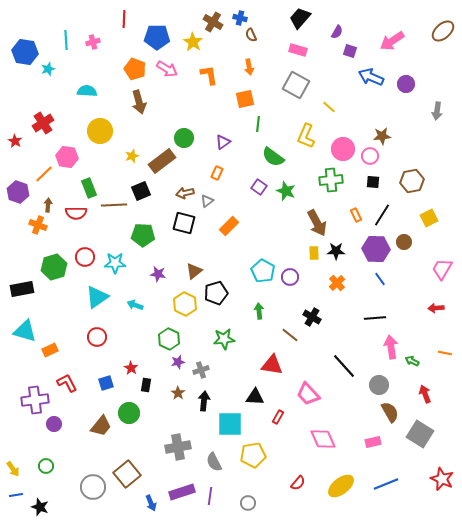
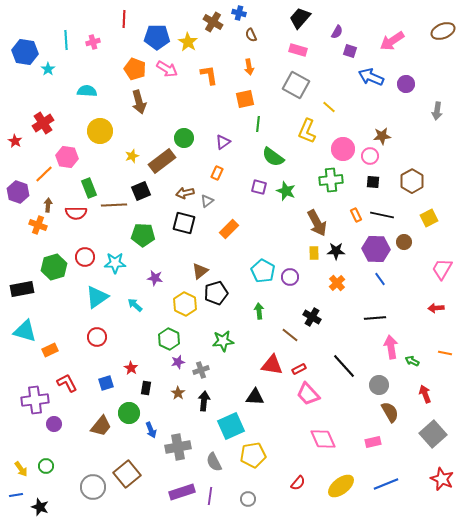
blue cross at (240, 18): moved 1 px left, 5 px up
brown ellipse at (443, 31): rotated 20 degrees clockwise
yellow star at (193, 42): moved 5 px left
cyan star at (48, 69): rotated 16 degrees counterclockwise
yellow L-shape at (306, 136): moved 1 px right, 5 px up
brown hexagon at (412, 181): rotated 20 degrees counterclockwise
purple square at (259, 187): rotated 21 degrees counterclockwise
black line at (382, 215): rotated 70 degrees clockwise
orange rectangle at (229, 226): moved 3 px down
brown triangle at (194, 271): moved 6 px right
purple star at (158, 274): moved 3 px left, 4 px down
cyan arrow at (135, 305): rotated 21 degrees clockwise
green star at (224, 339): moved 1 px left, 2 px down
black rectangle at (146, 385): moved 3 px down
red rectangle at (278, 417): moved 21 px right, 48 px up; rotated 32 degrees clockwise
cyan square at (230, 424): moved 1 px right, 2 px down; rotated 24 degrees counterclockwise
gray square at (420, 434): moved 13 px right; rotated 16 degrees clockwise
yellow arrow at (13, 469): moved 8 px right
blue arrow at (151, 503): moved 73 px up
gray circle at (248, 503): moved 4 px up
